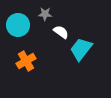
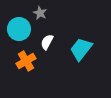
gray star: moved 5 px left, 1 px up; rotated 24 degrees clockwise
cyan circle: moved 1 px right, 4 px down
white semicircle: moved 14 px left, 10 px down; rotated 98 degrees counterclockwise
